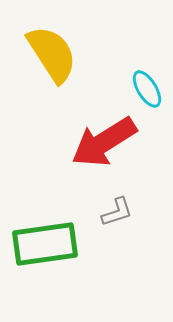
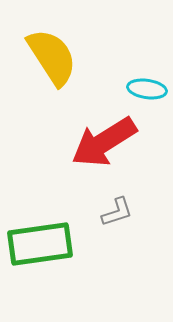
yellow semicircle: moved 3 px down
cyan ellipse: rotated 51 degrees counterclockwise
green rectangle: moved 5 px left
